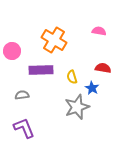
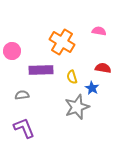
orange cross: moved 8 px right, 2 px down
